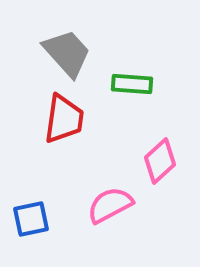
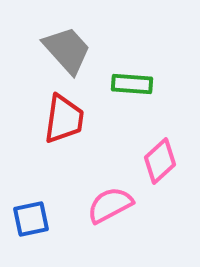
gray trapezoid: moved 3 px up
